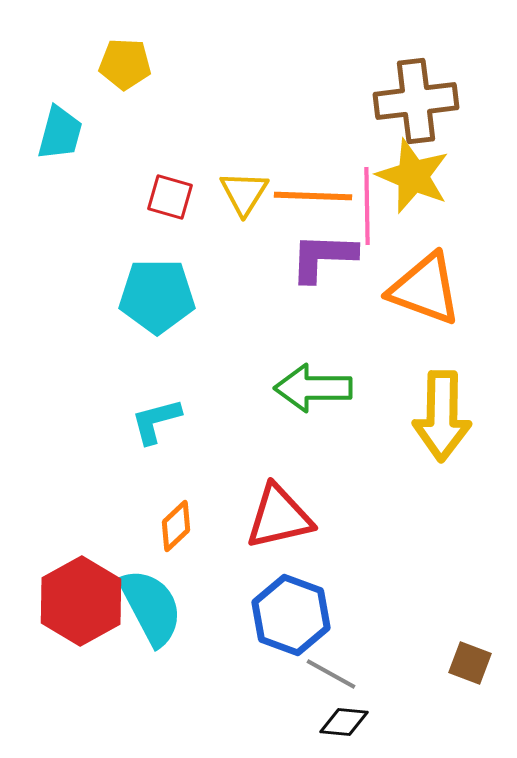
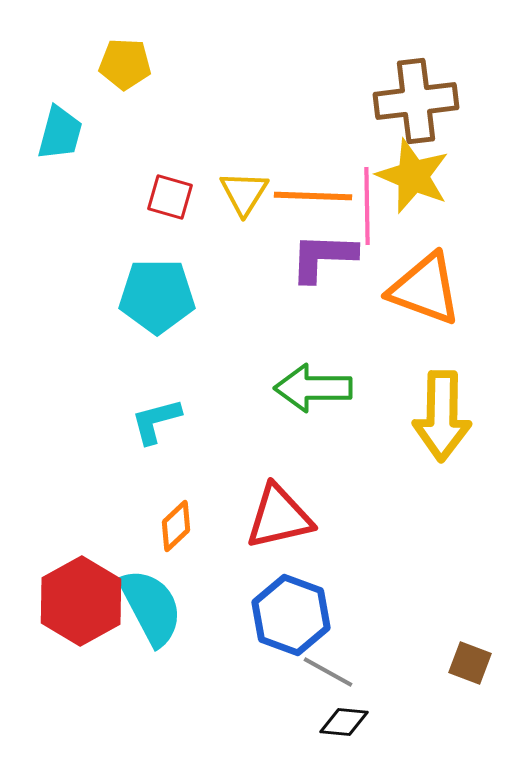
gray line: moved 3 px left, 2 px up
